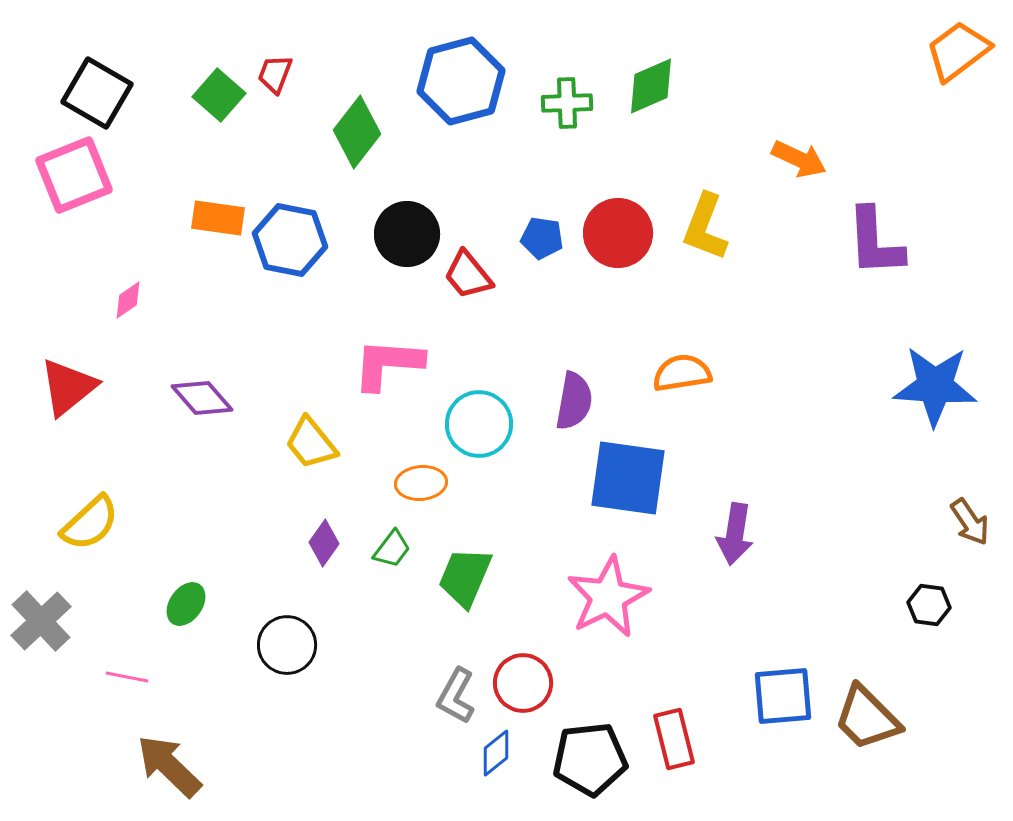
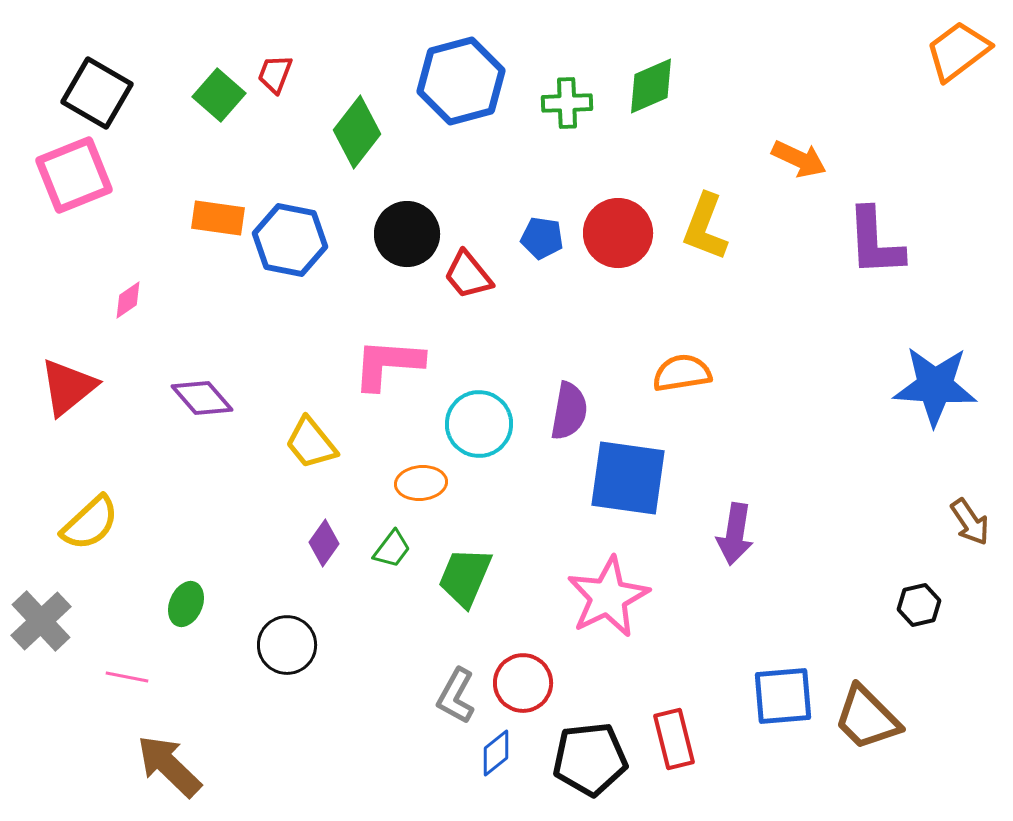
purple semicircle at (574, 401): moved 5 px left, 10 px down
green ellipse at (186, 604): rotated 12 degrees counterclockwise
black hexagon at (929, 605): moved 10 px left; rotated 21 degrees counterclockwise
